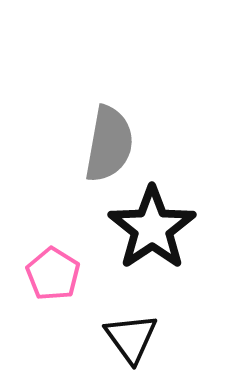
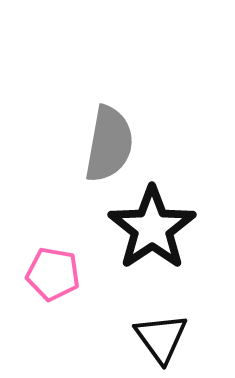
pink pentagon: rotated 22 degrees counterclockwise
black triangle: moved 30 px right
